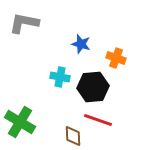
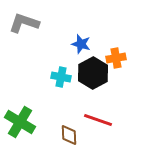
gray L-shape: rotated 8 degrees clockwise
orange cross: rotated 30 degrees counterclockwise
cyan cross: moved 1 px right
black hexagon: moved 14 px up; rotated 24 degrees counterclockwise
brown diamond: moved 4 px left, 1 px up
